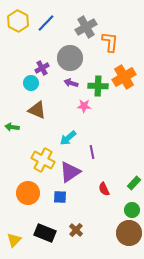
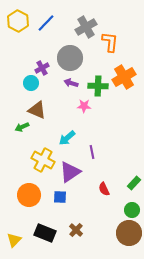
green arrow: moved 10 px right; rotated 32 degrees counterclockwise
cyan arrow: moved 1 px left
orange circle: moved 1 px right, 2 px down
